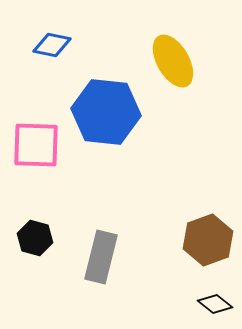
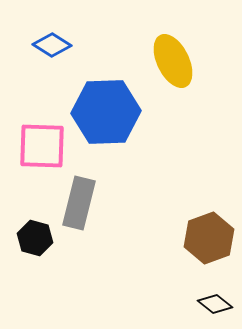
blue diamond: rotated 21 degrees clockwise
yellow ellipse: rotated 4 degrees clockwise
blue hexagon: rotated 8 degrees counterclockwise
pink square: moved 6 px right, 1 px down
brown hexagon: moved 1 px right, 2 px up
gray rectangle: moved 22 px left, 54 px up
